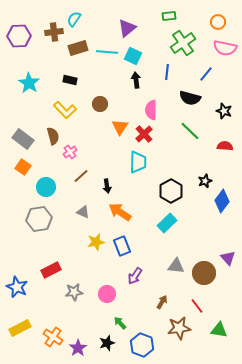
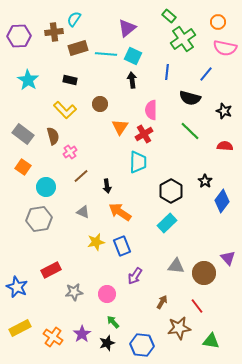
green rectangle at (169, 16): rotated 48 degrees clockwise
green cross at (183, 43): moved 4 px up
cyan line at (107, 52): moved 1 px left, 2 px down
black arrow at (136, 80): moved 4 px left
cyan star at (29, 83): moved 1 px left, 3 px up
red cross at (144, 134): rotated 12 degrees clockwise
gray rectangle at (23, 139): moved 5 px up
black star at (205, 181): rotated 16 degrees counterclockwise
green arrow at (120, 323): moved 7 px left, 1 px up
green triangle at (219, 330): moved 8 px left, 11 px down
blue hexagon at (142, 345): rotated 15 degrees counterclockwise
purple star at (78, 348): moved 4 px right, 14 px up
